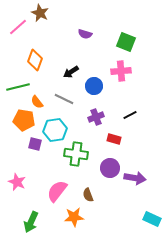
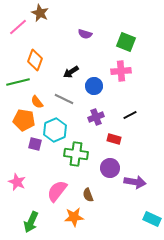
green line: moved 5 px up
cyan hexagon: rotated 15 degrees counterclockwise
purple arrow: moved 4 px down
